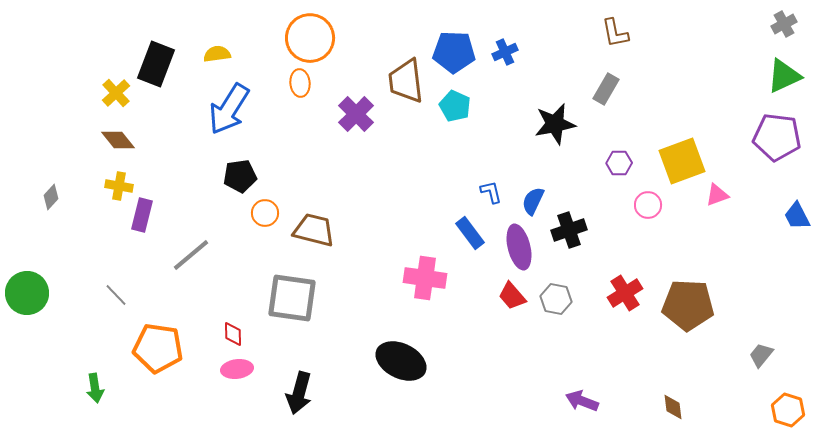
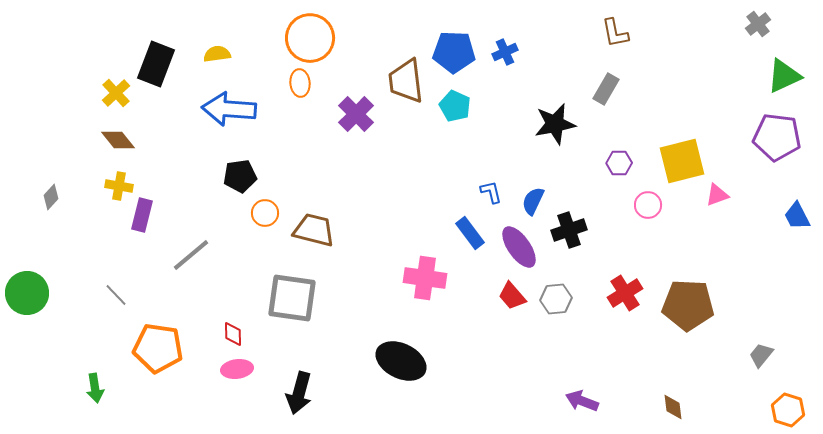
gray cross at (784, 24): moved 26 px left; rotated 10 degrees counterclockwise
blue arrow at (229, 109): rotated 62 degrees clockwise
yellow square at (682, 161): rotated 6 degrees clockwise
purple ellipse at (519, 247): rotated 21 degrees counterclockwise
gray hexagon at (556, 299): rotated 16 degrees counterclockwise
